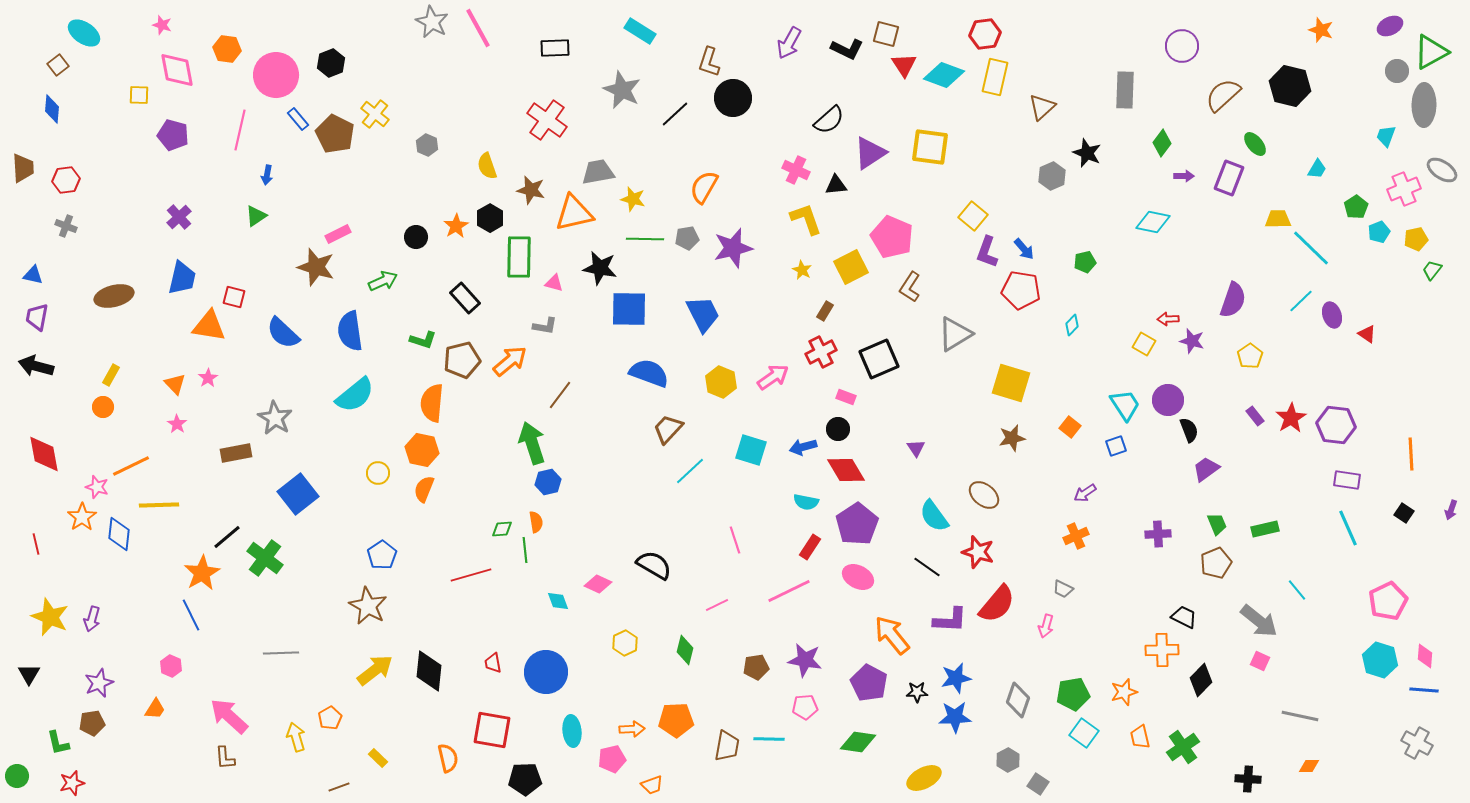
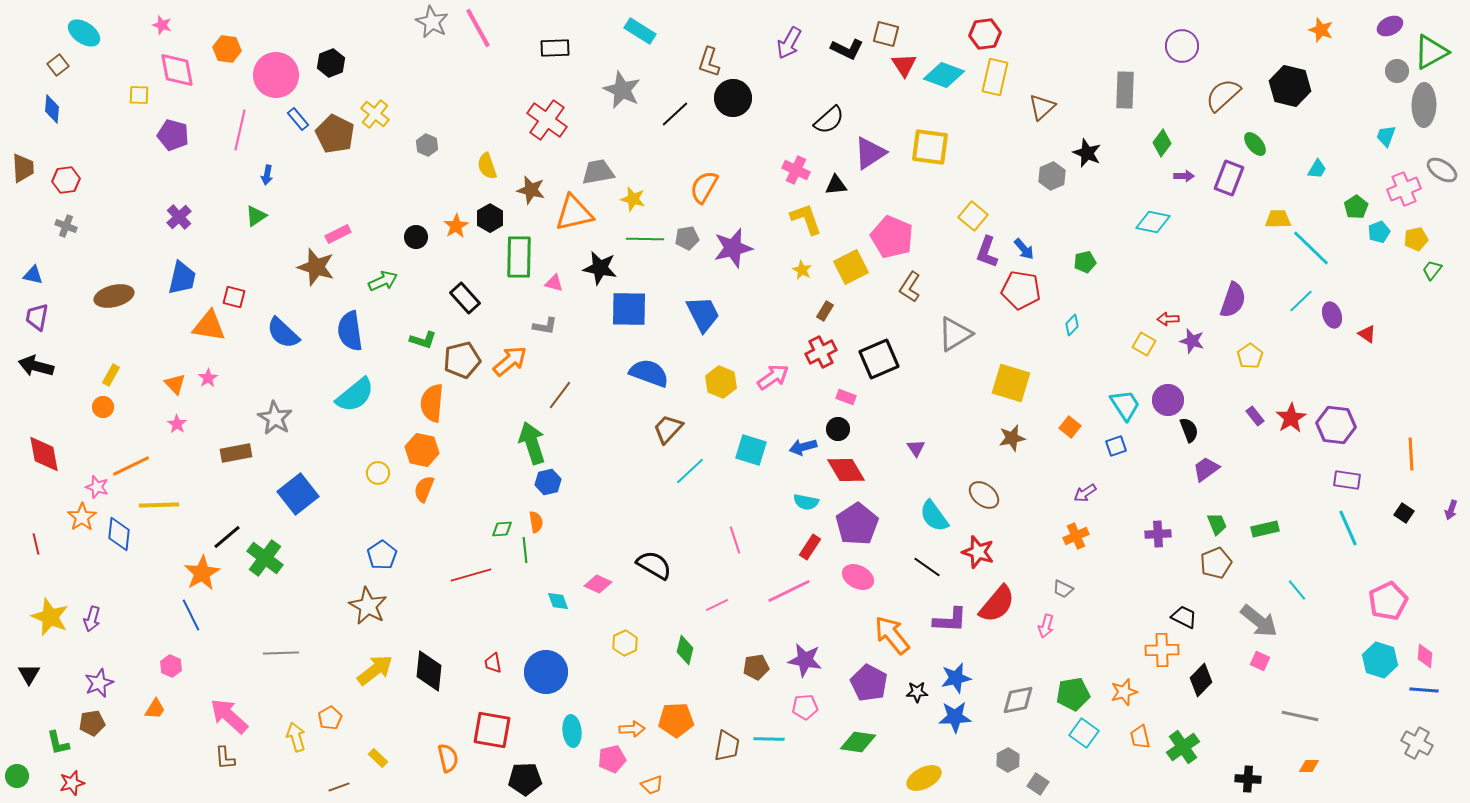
gray diamond at (1018, 700): rotated 60 degrees clockwise
